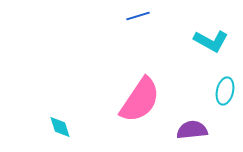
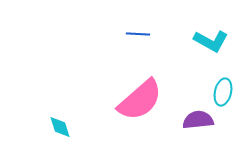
blue line: moved 18 px down; rotated 20 degrees clockwise
cyan ellipse: moved 2 px left, 1 px down
pink semicircle: rotated 15 degrees clockwise
purple semicircle: moved 6 px right, 10 px up
